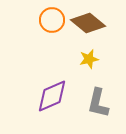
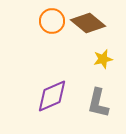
orange circle: moved 1 px down
yellow star: moved 14 px right
